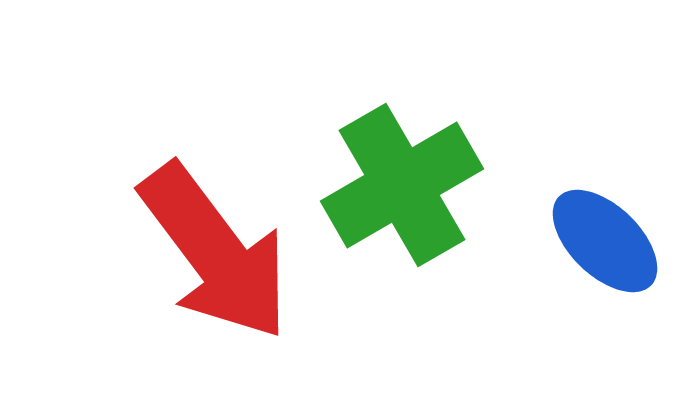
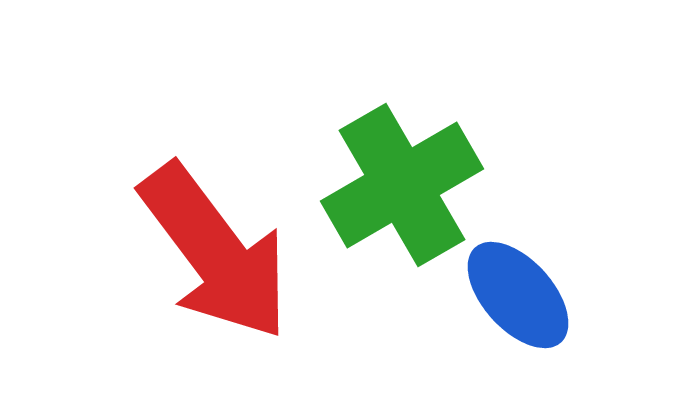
blue ellipse: moved 87 px left, 54 px down; rotated 4 degrees clockwise
